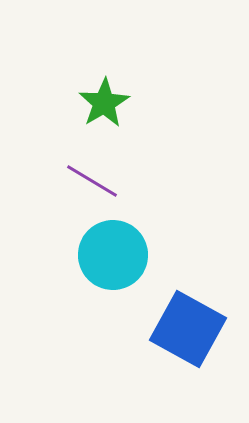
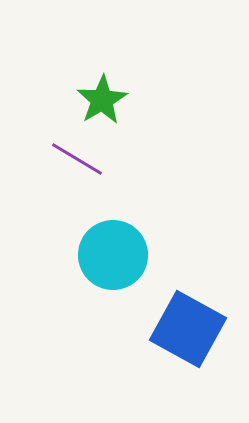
green star: moved 2 px left, 3 px up
purple line: moved 15 px left, 22 px up
